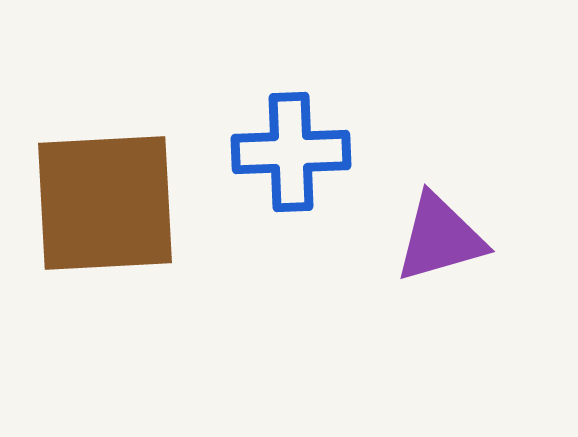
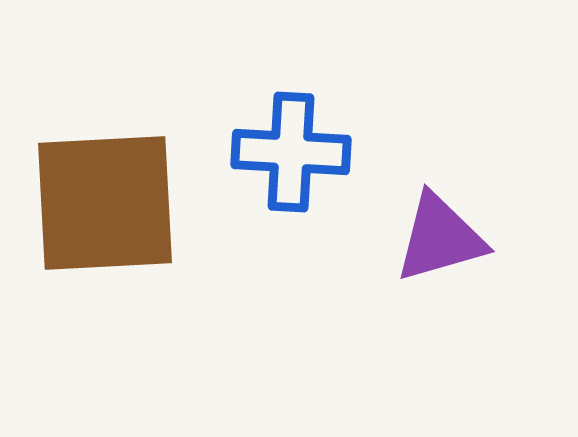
blue cross: rotated 5 degrees clockwise
